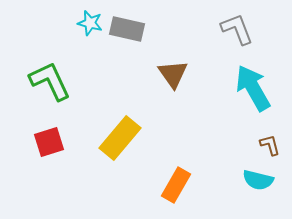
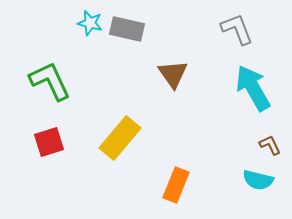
brown L-shape: rotated 10 degrees counterclockwise
orange rectangle: rotated 8 degrees counterclockwise
